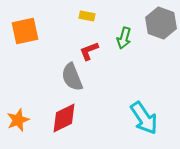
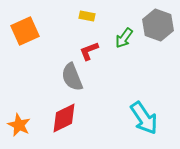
gray hexagon: moved 3 px left, 2 px down
orange square: rotated 12 degrees counterclockwise
green arrow: rotated 20 degrees clockwise
orange star: moved 1 px right, 5 px down; rotated 25 degrees counterclockwise
